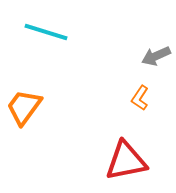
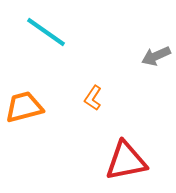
cyan line: rotated 18 degrees clockwise
orange L-shape: moved 47 px left
orange trapezoid: rotated 39 degrees clockwise
